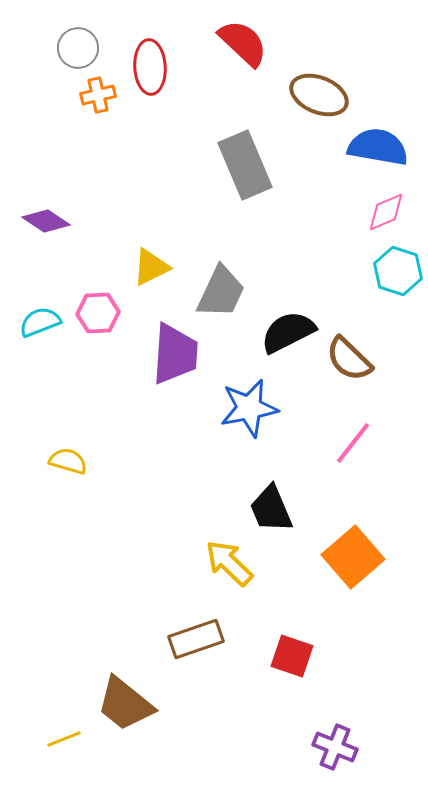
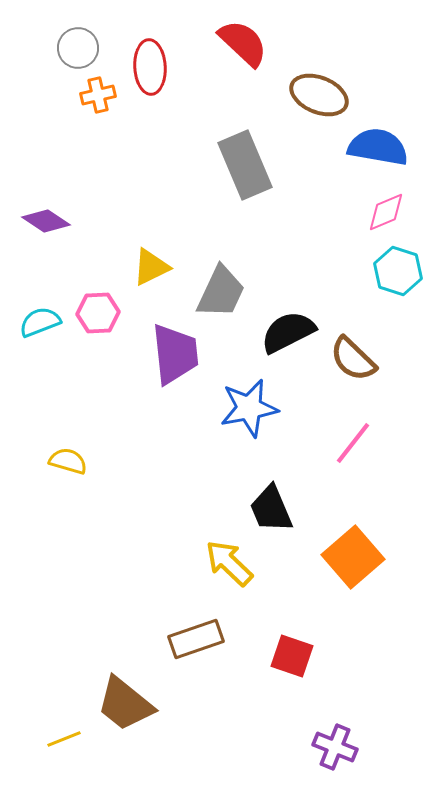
purple trapezoid: rotated 10 degrees counterclockwise
brown semicircle: moved 4 px right
